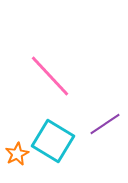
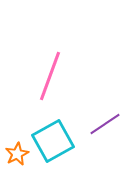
pink line: rotated 63 degrees clockwise
cyan square: rotated 30 degrees clockwise
